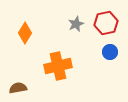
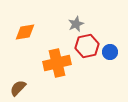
red hexagon: moved 19 px left, 23 px down
orange diamond: moved 1 px up; rotated 50 degrees clockwise
orange cross: moved 1 px left, 3 px up
brown semicircle: rotated 36 degrees counterclockwise
